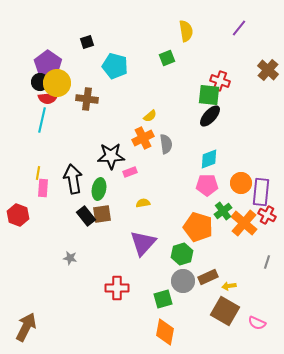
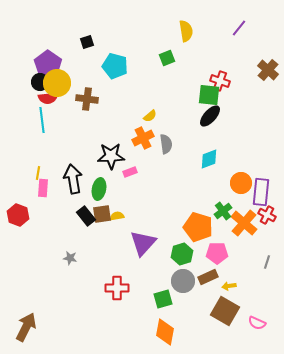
cyan line at (42, 120): rotated 20 degrees counterclockwise
pink pentagon at (207, 185): moved 10 px right, 68 px down
yellow semicircle at (143, 203): moved 26 px left, 13 px down
